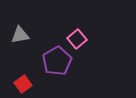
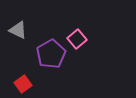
gray triangle: moved 2 px left, 5 px up; rotated 36 degrees clockwise
purple pentagon: moved 6 px left, 7 px up
